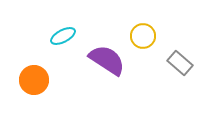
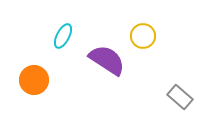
cyan ellipse: rotated 35 degrees counterclockwise
gray rectangle: moved 34 px down
